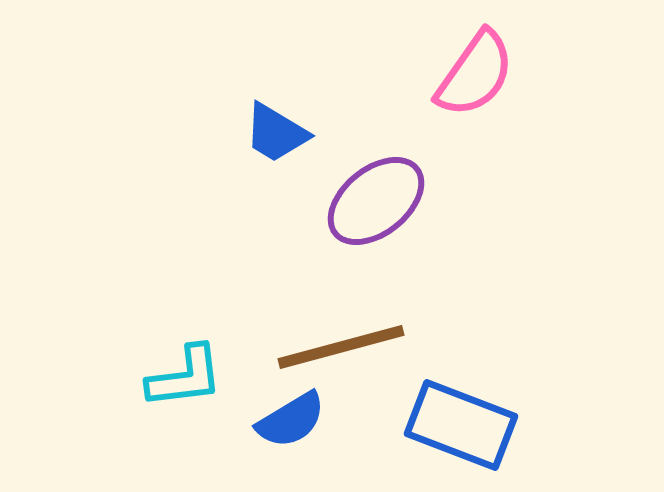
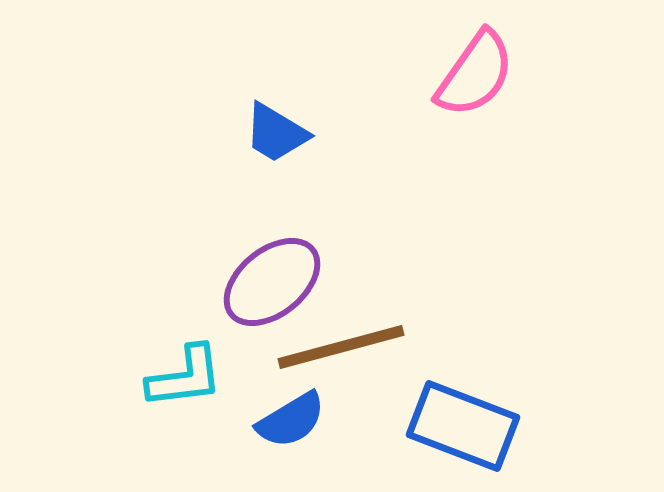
purple ellipse: moved 104 px left, 81 px down
blue rectangle: moved 2 px right, 1 px down
